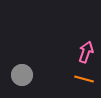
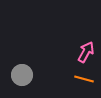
pink arrow: rotated 10 degrees clockwise
